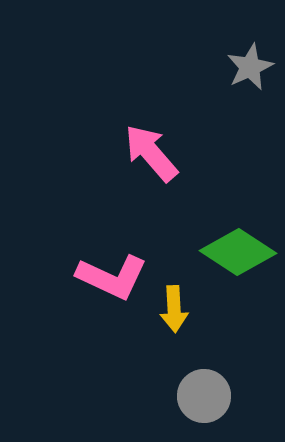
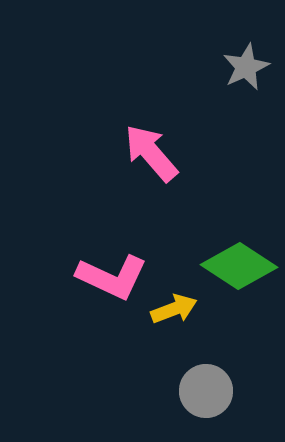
gray star: moved 4 px left
green diamond: moved 1 px right, 14 px down
yellow arrow: rotated 108 degrees counterclockwise
gray circle: moved 2 px right, 5 px up
